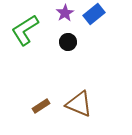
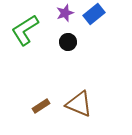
purple star: rotated 12 degrees clockwise
